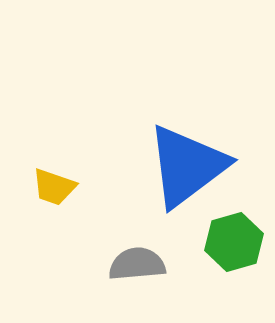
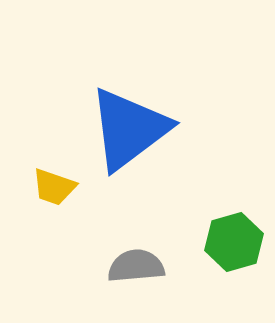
blue triangle: moved 58 px left, 37 px up
gray semicircle: moved 1 px left, 2 px down
